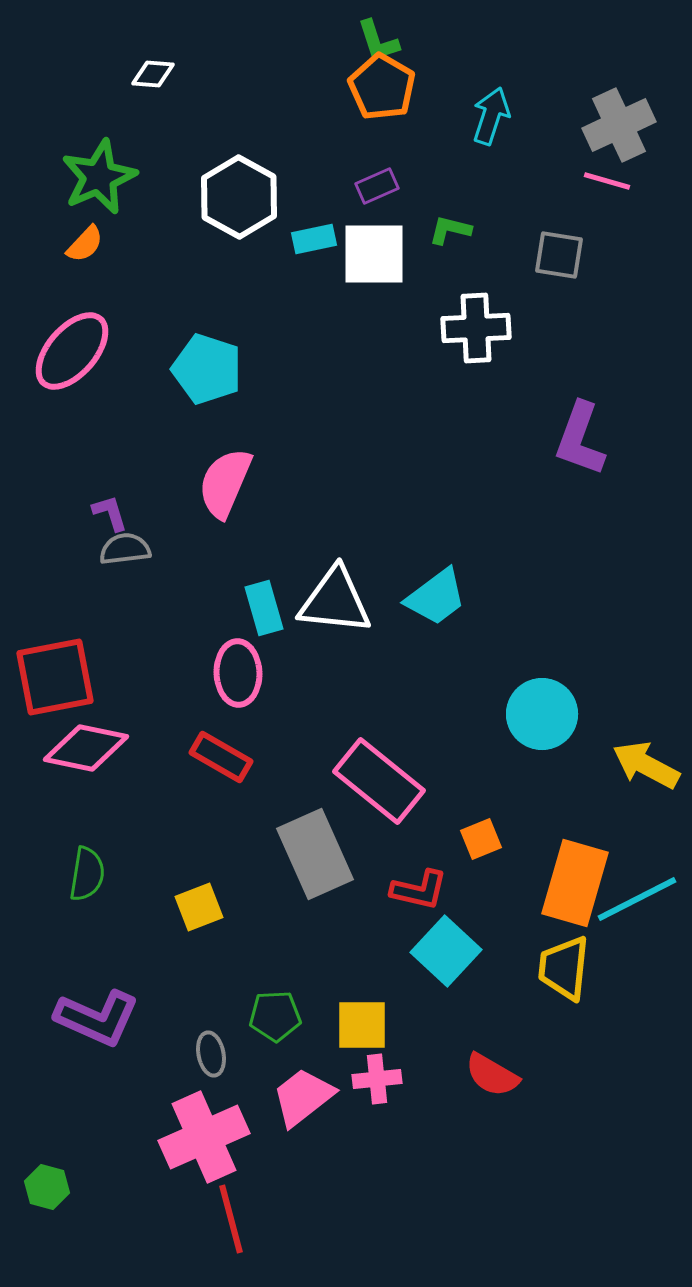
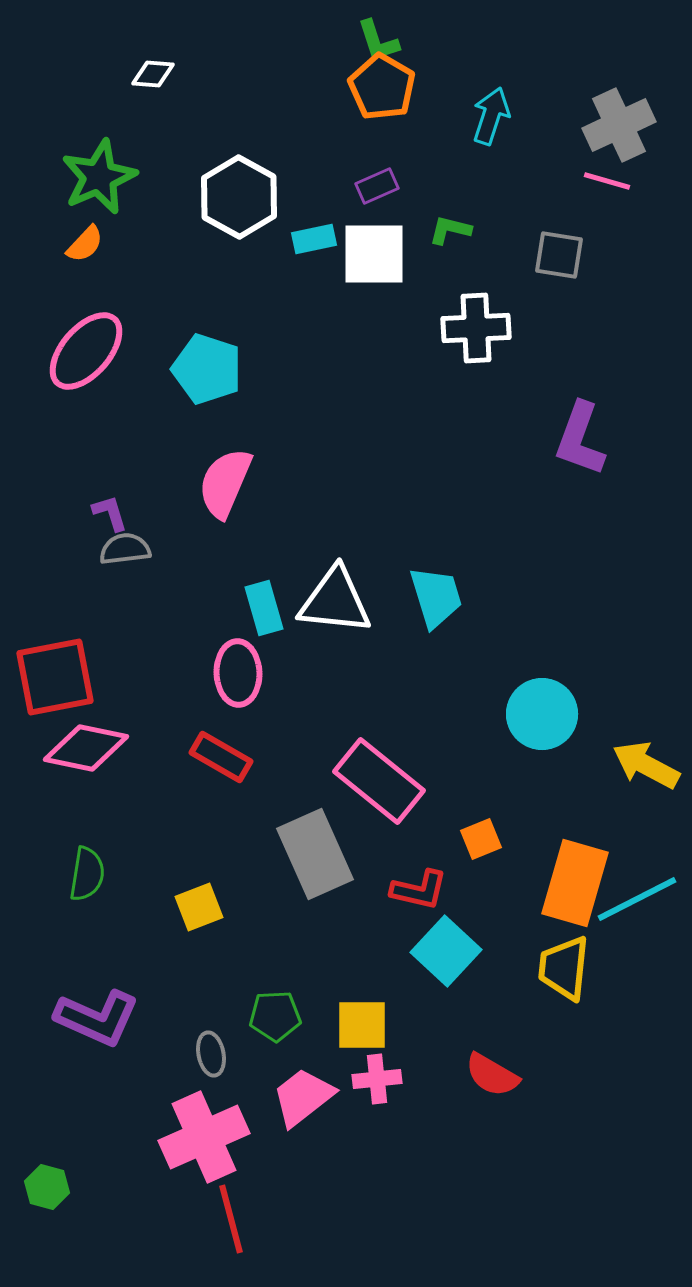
pink ellipse at (72, 351): moved 14 px right
cyan trapezoid at (436, 597): rotated 70 degrees counterclockwise
